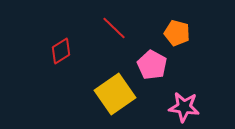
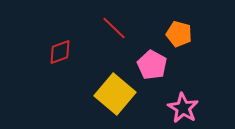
orange pentagon: moved 2 px right, 1 px down
red diamond: moved 1 px left, 1 px down; rotated 12 degrees clockwise
yellow square: rotated 15 degrees counterclockwise
pink star: moved 1 px left, 1 px down; rotated 24 degrees clockwise
